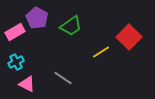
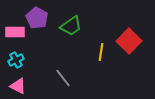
pink rectangle: rotated 30 degrees clockwise
red square: moved 4 px down
yellow line: rotated 48 degrees counterclockwise
cyan cross: moved 2 px up
gray line: rotated 18 degrees clockwise
pink triangle: moved 9 px left, 2 px down
